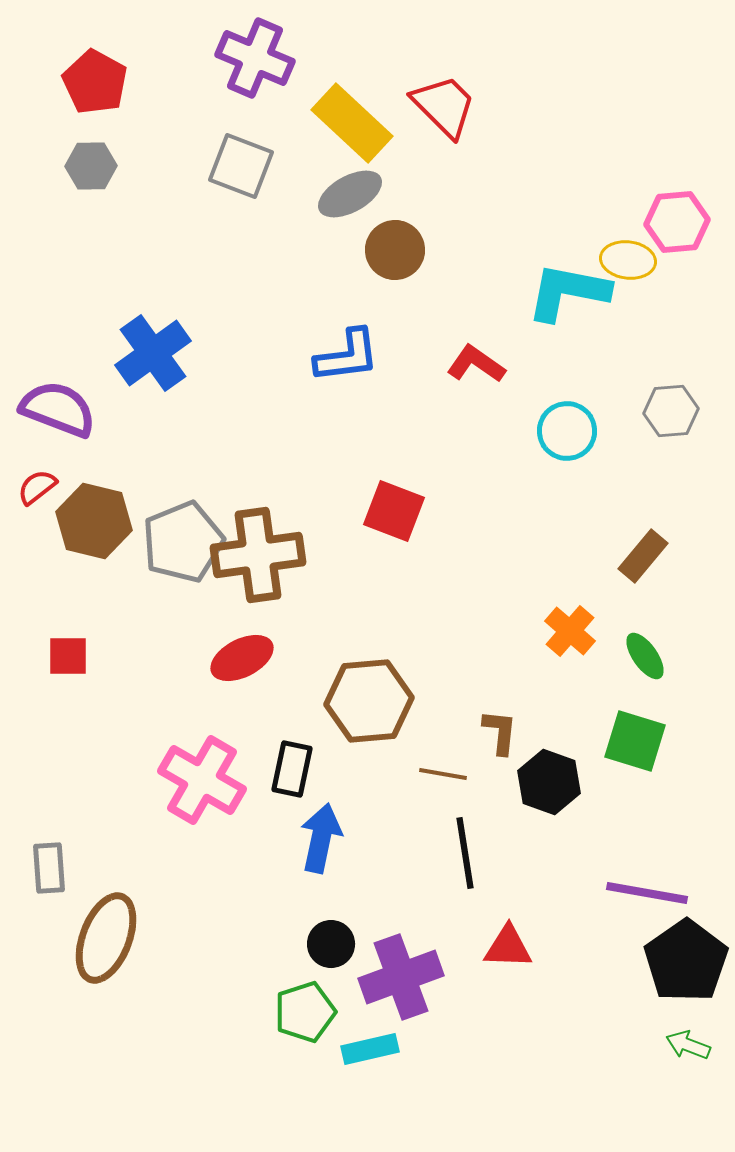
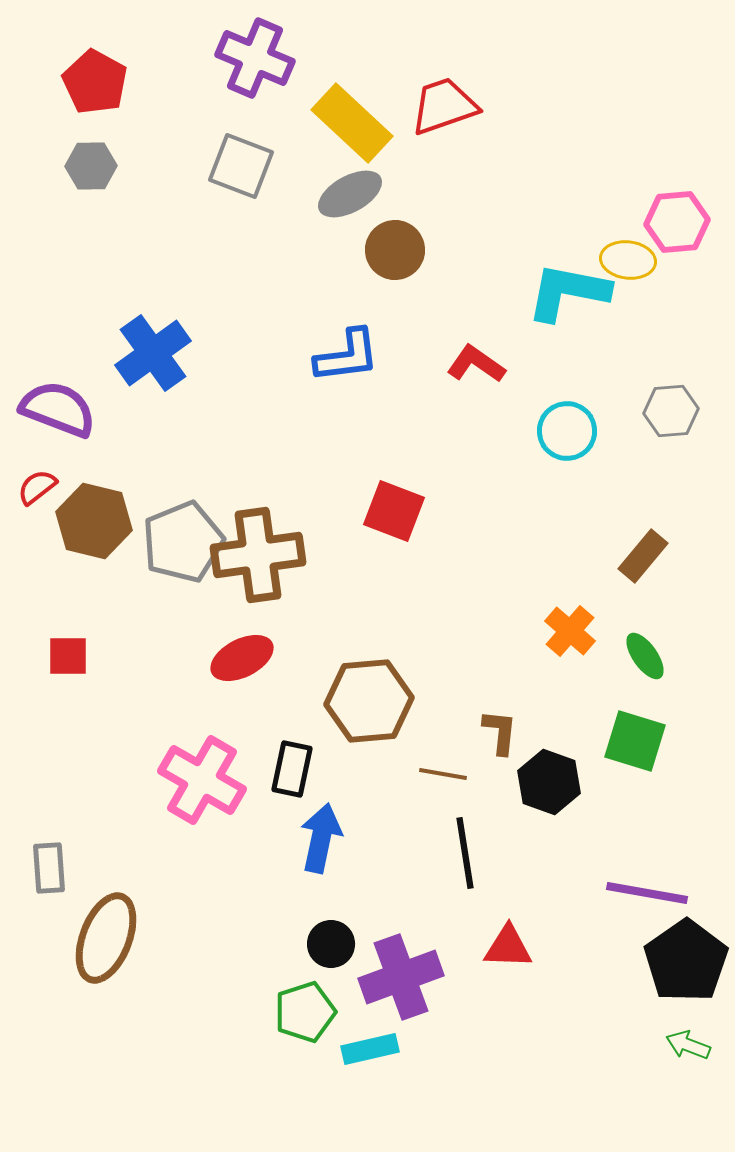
red trapezoid at (444, 106): rotated 64 degrees counterclockwise
